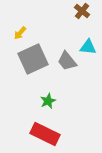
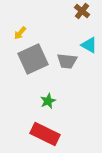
cyan triangle: moved 1 px right, 2 px up; rotated 24 degrees clockwise
gray trapezoid: rotated 45 degrees counterclockwise
